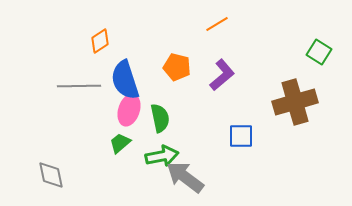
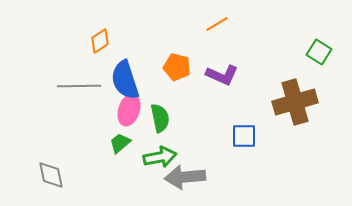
purple L-shape: rotated 64 degrees clockwise
blue square: moved 3 px right
green arrow: moved 2 px left, 1 px down
gray arrow: rotated 42 degrees counterclockwise
